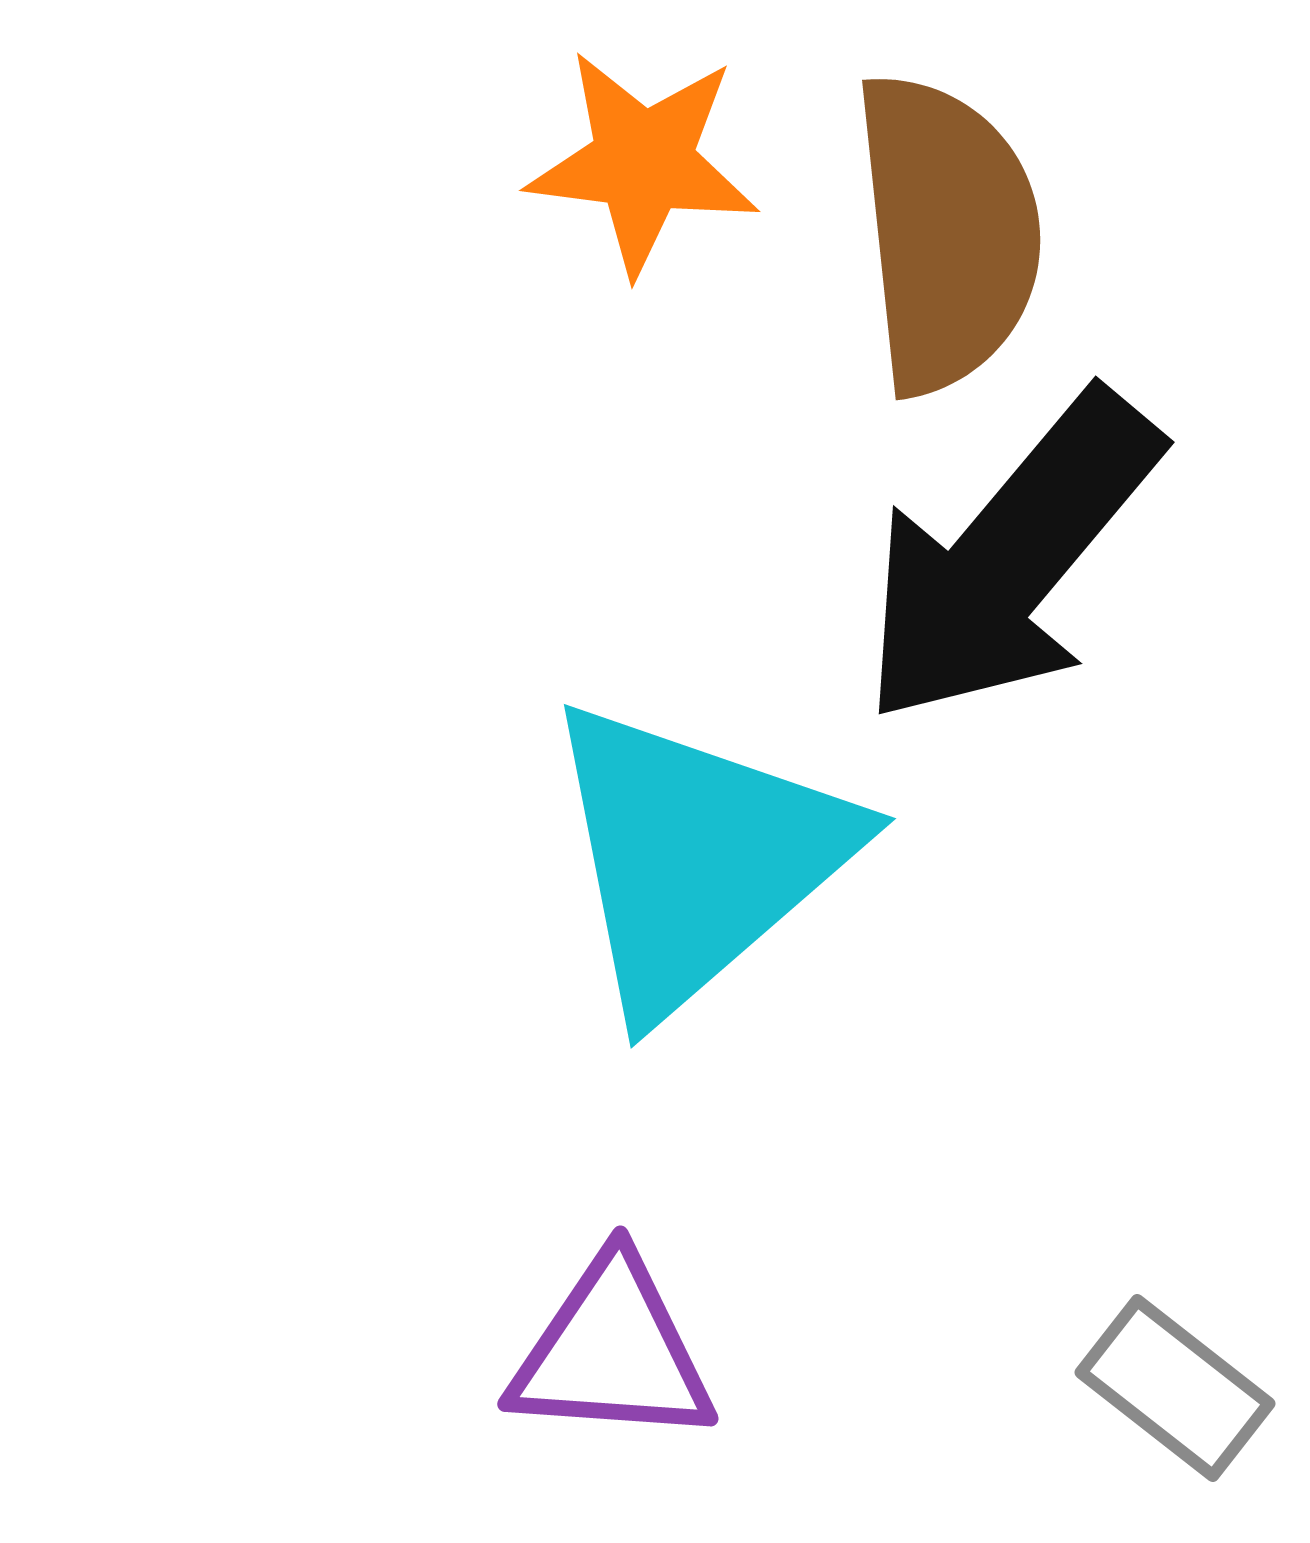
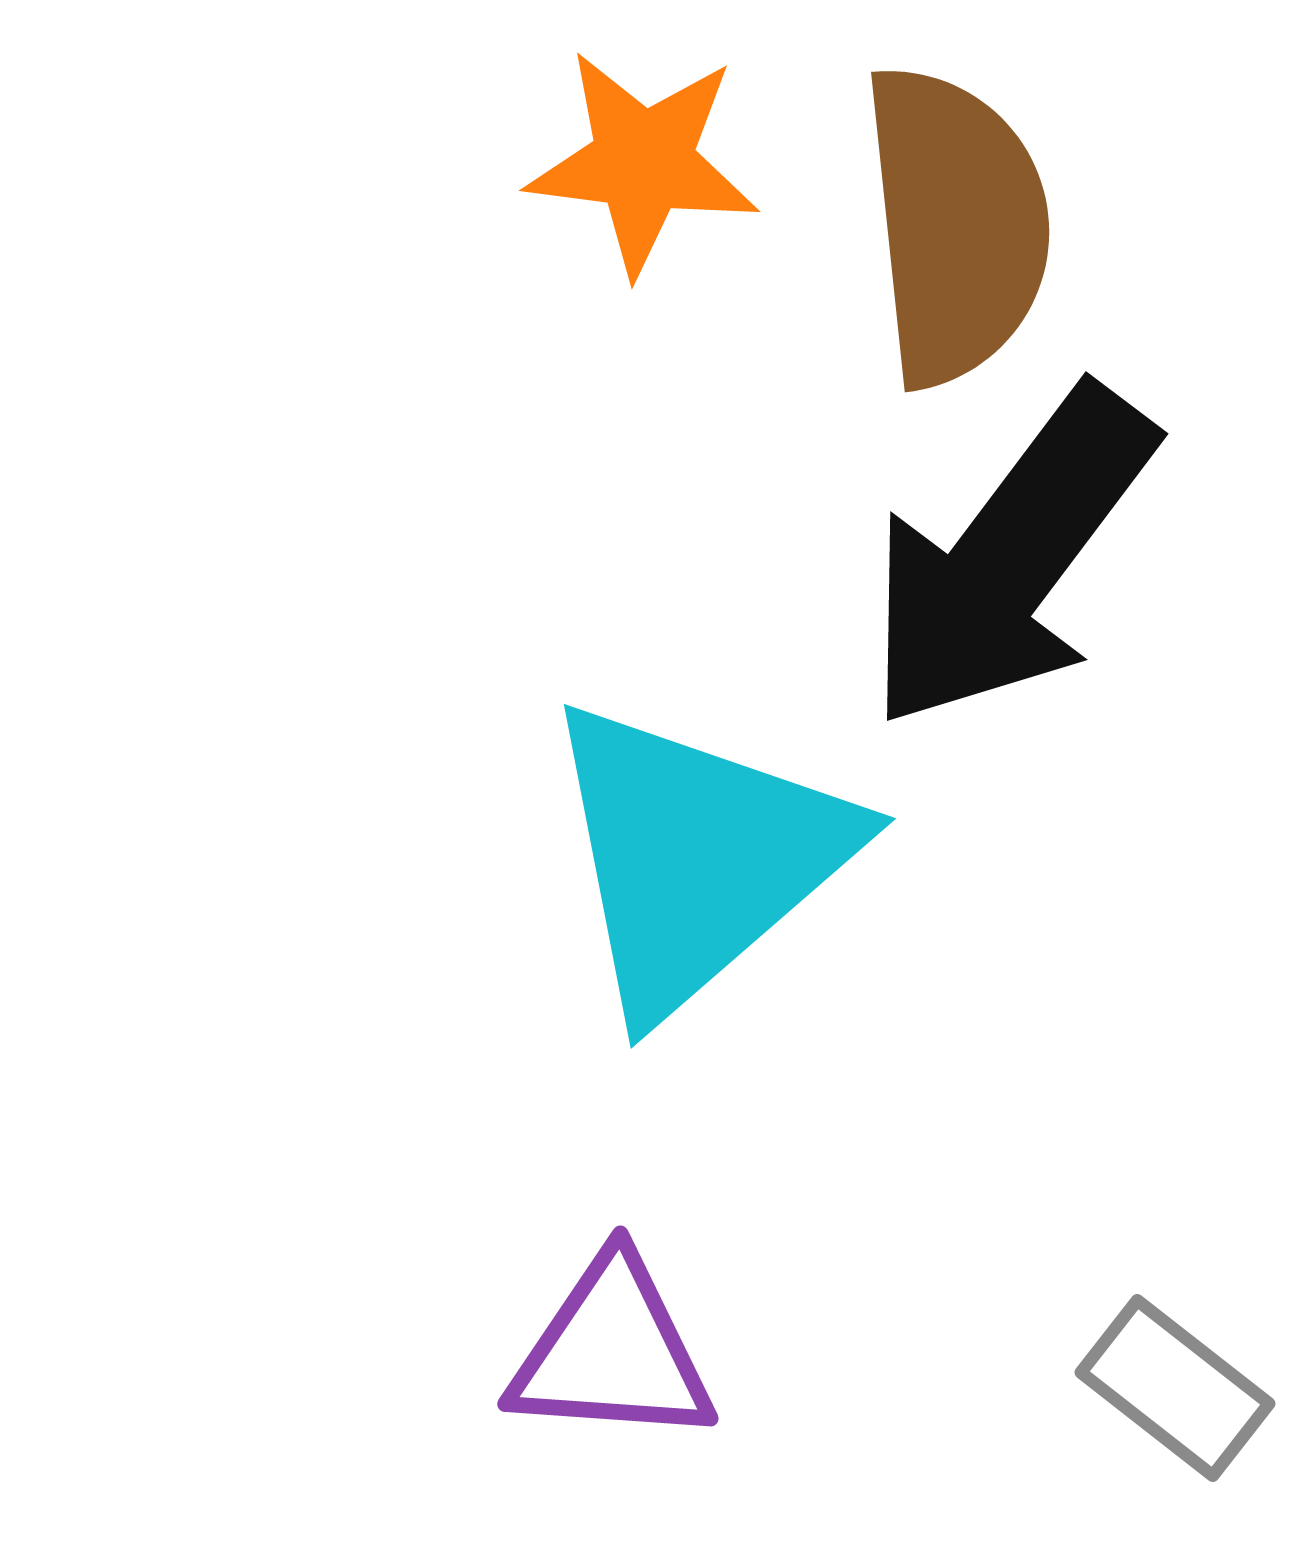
brown semicircle: moved 9 px right, 8 px up
black arrow: rotated 3 degrees counterclockwise
